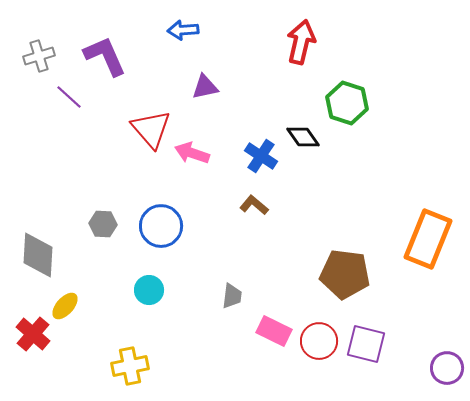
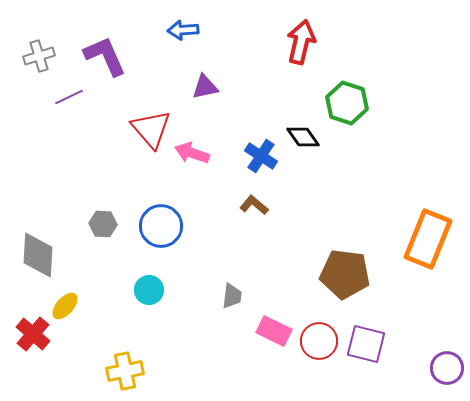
purple line: rotated 68 degrees counterclockwise
yellow cross: moved 5 px left, 5 px down
